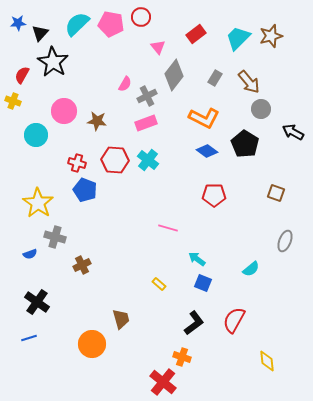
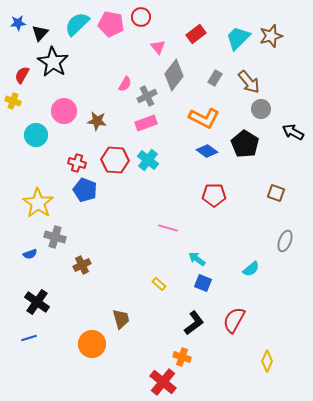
yellow diamond at (267, 361): rotated 30 degrees clockwise
